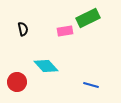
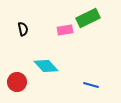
pink rectangle: moved 1 px up
